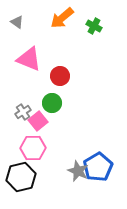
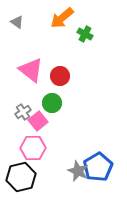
green cross: moved 9 px left, 8 px down
pink triangle: moved 2 px right, 11 px down; rotated 16 degrees clockwise
